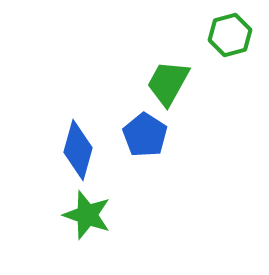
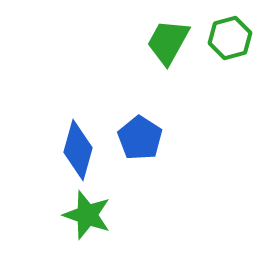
green hexagon: moved 3 px down
green trapezoid: moved 41 px up
blue pentagon: moved 5 px left, 3 px down
